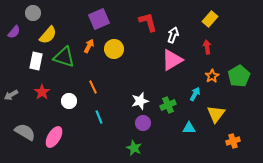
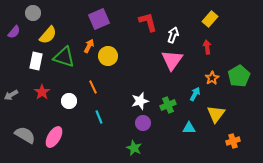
yellow circle: moved 6 px left, 7 px down
pink triangle: rotated 25 degrees counterclockwise
orange star: moved 2 px down
gray semicircle: moved 3 px down
